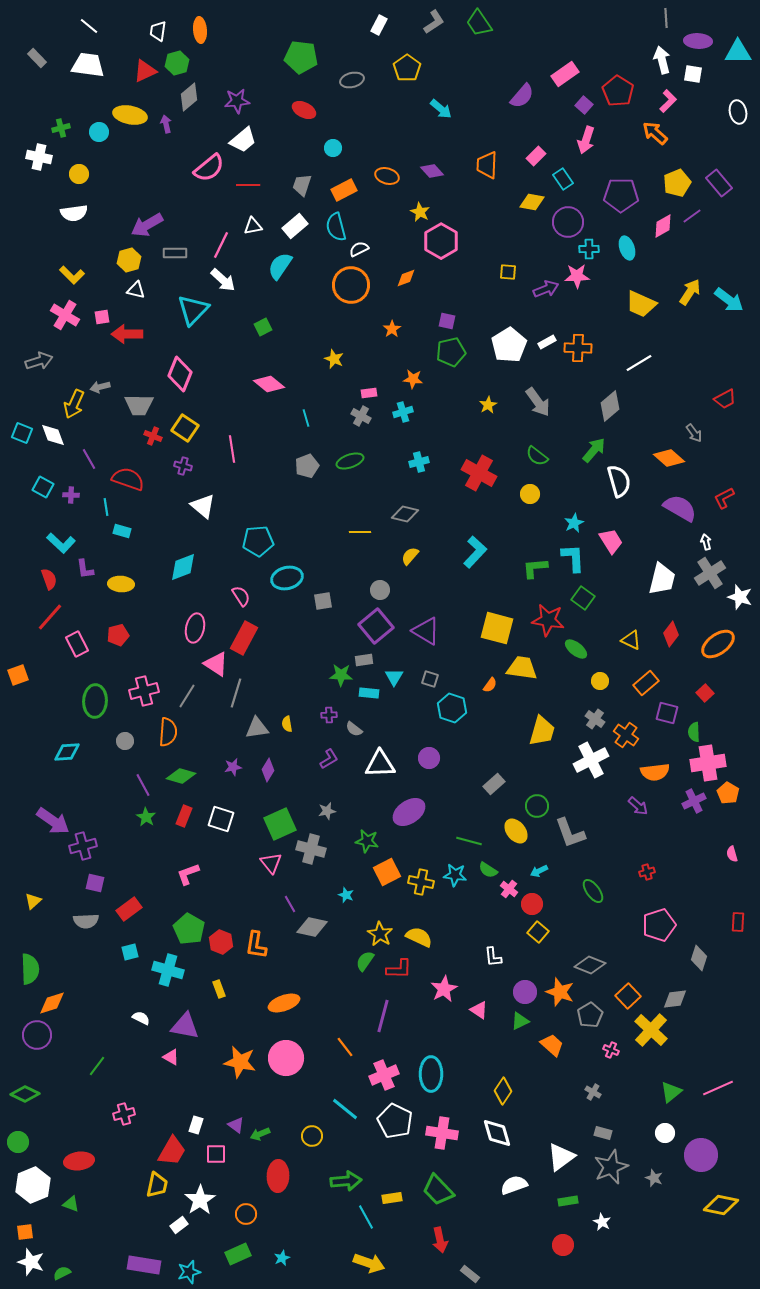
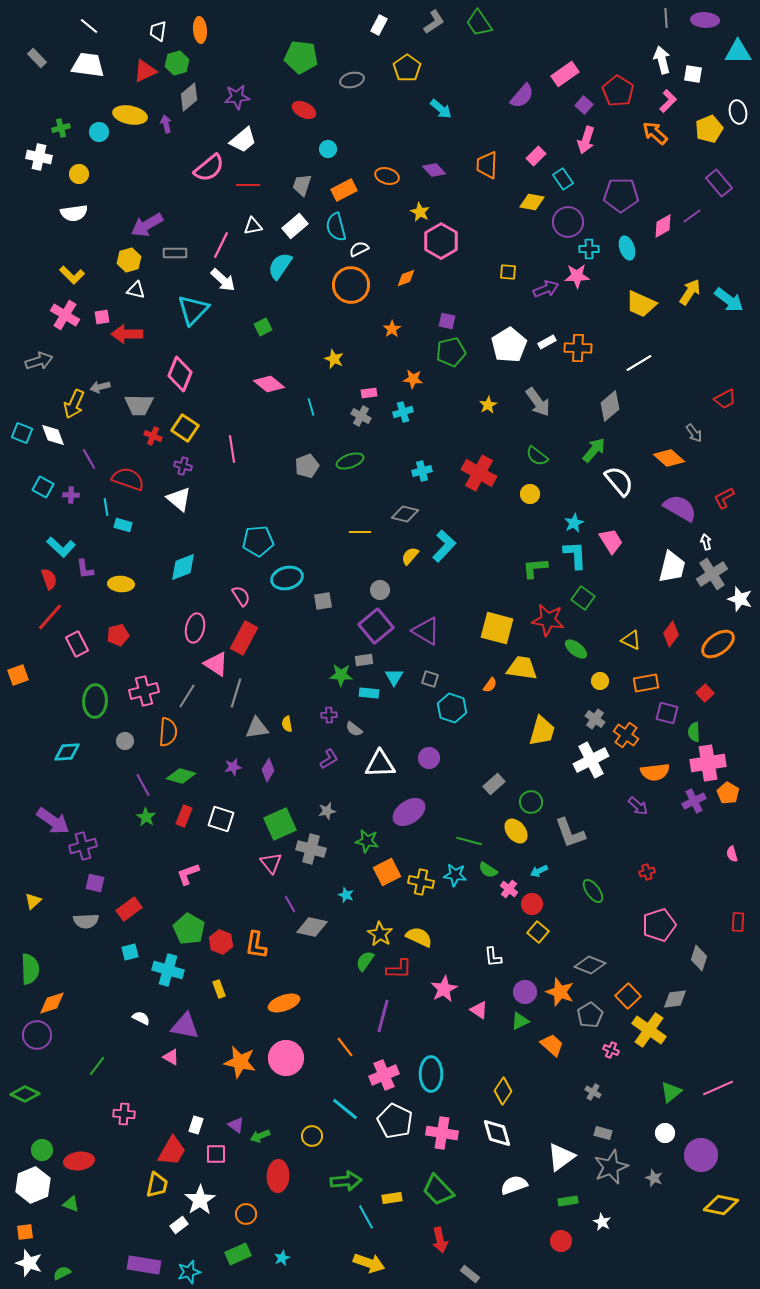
purple ellipse at (698, 41): moved 7 px right, 21 px up
purple star at (237, 101): moved 4 px up
cyan circle at (333, 148): moved 5 px left, 1 px down
purple diamond at (432, 171): moved 2 px right, 1 px up
yellow pentagon at (677, 183): moved 32 px right, 54 px up
cyan line at (306, 418): moved 5 px right, 11 px up
cyan cross at (419, 462): moved 3 px right, 9 px down
white semicircle at (619, 481): rotated 24 degrees counterclockwise
white triangle at (203, 506): moved 24 px left, 7 px up
cyan rectangle at (122, 531): moved 1 px right, 6 px up
cyan L-shape at (61, 543): moved 4 px down
cyan L-shape at (475, 552): moved 31 px left, 6 px up
cyan L-shape at (573, 558): moved 2 px right, 3 px up
gray cross at (710, 573): moved 2 px right, 1 px down
white trapezoid at (662, 579): moved 10 px right, 12 px up
white star at (740, 597): moved 2 px down
orange rectangle at (646, 683): rotated 30 degrees clockwise
green circle at (537, 806): moved 6 px left, 4 px up
yellow cross at (651, 1030): moved 2 px left; rotated 8 degrees counterclockwise
pink cross at (124, 1114): rotated 20 degrees clockwise
green arrow at (260, 1134): moved 2 px down
green circle at (18, 1142): moved 24 px right, 8 px down
red circle at (563, 1245): moved 2 px left, 4 px up
white star at (31, 1262): moved 2 px left, 1 px down
